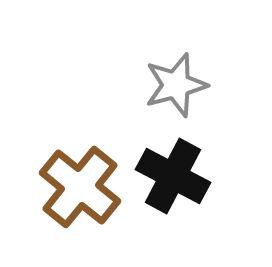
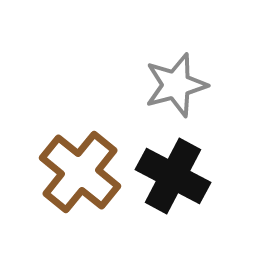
brown cross: moved 15 px up
